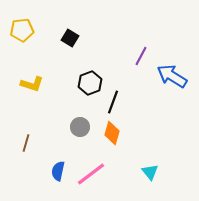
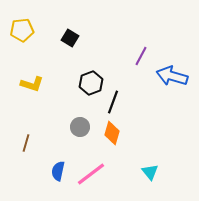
blue arrow: rotated 16 degrees counterclockwise
black hexagon: moved 1 px right
